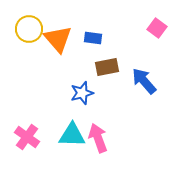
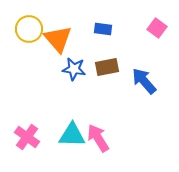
blue rectangle: moved 10 px right, 9 px up
blue star: moved 8 px left, 24 px up; rotated 25 degrees clockwise
pink arrow: rotated 12 degrees counterclockwise
